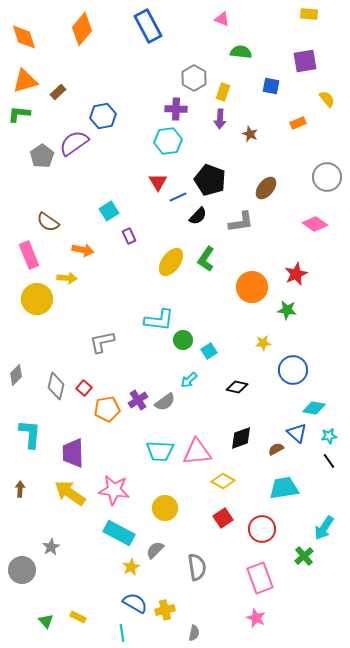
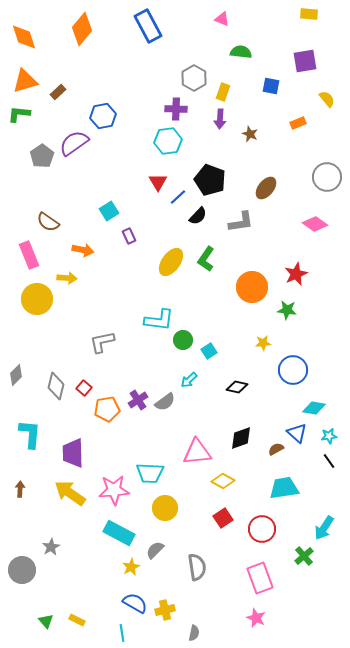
blue line at (178, 197): rotated 18 degrees counterclockwise
cyan trapezoid at (160, 451): moved 10 px left, 22 px down
pink star at (114, 490): rotated 12 degrees counterclockwise
yellow rectangle at (78, 617): moved 1 px left, 3 px down
